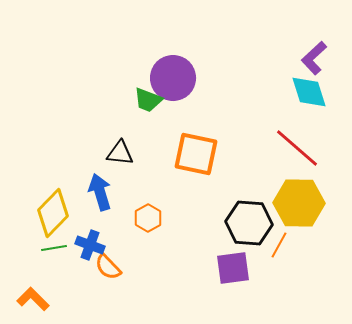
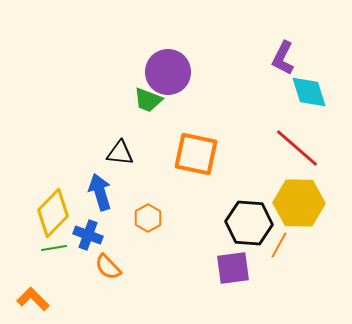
purple L-shape: moved 31 px left; rotated 20 degrees counterclockwise
purple circle: moved 5 px left, 6 px up
blue cross: moved 2 px left, 10 px up
